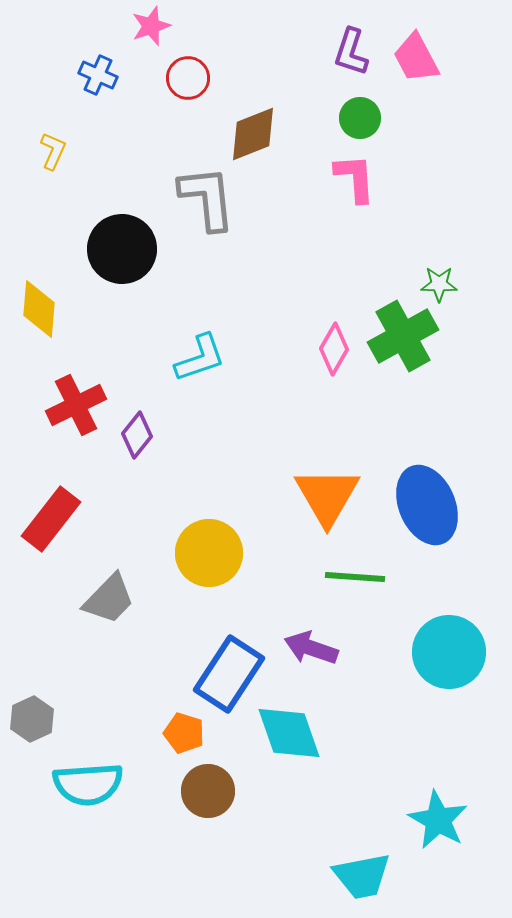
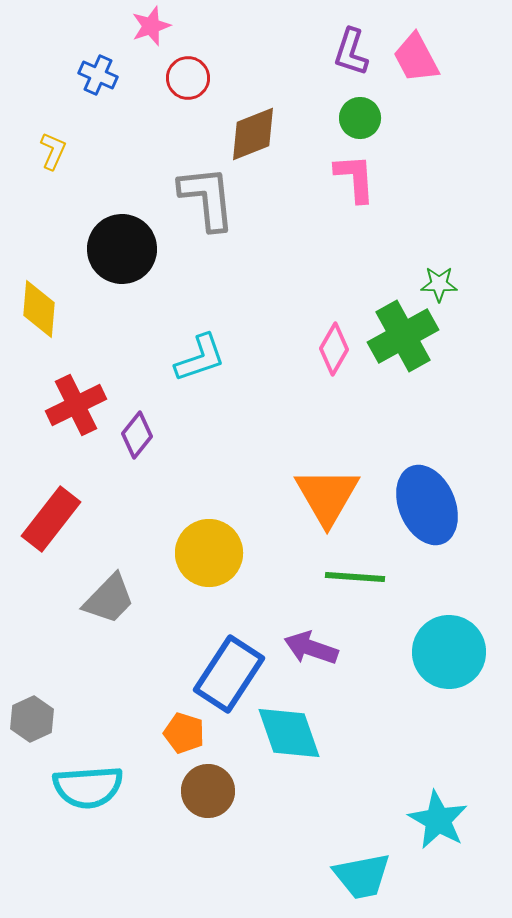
cyan semicircle: moved 3 px down
